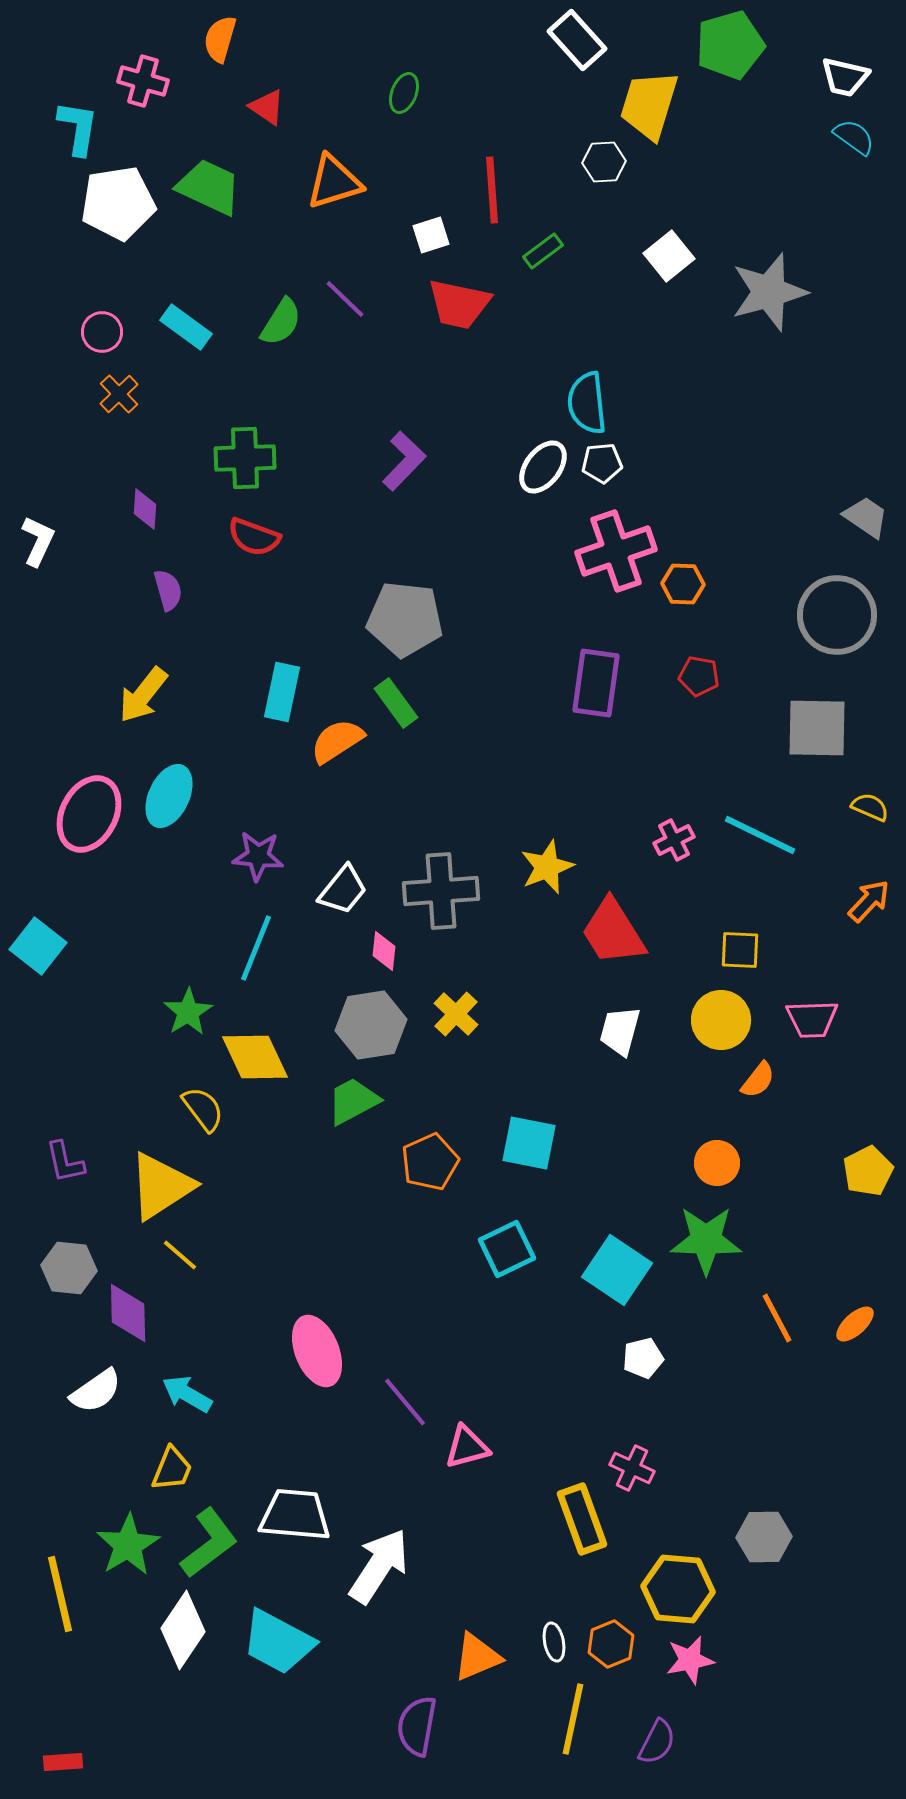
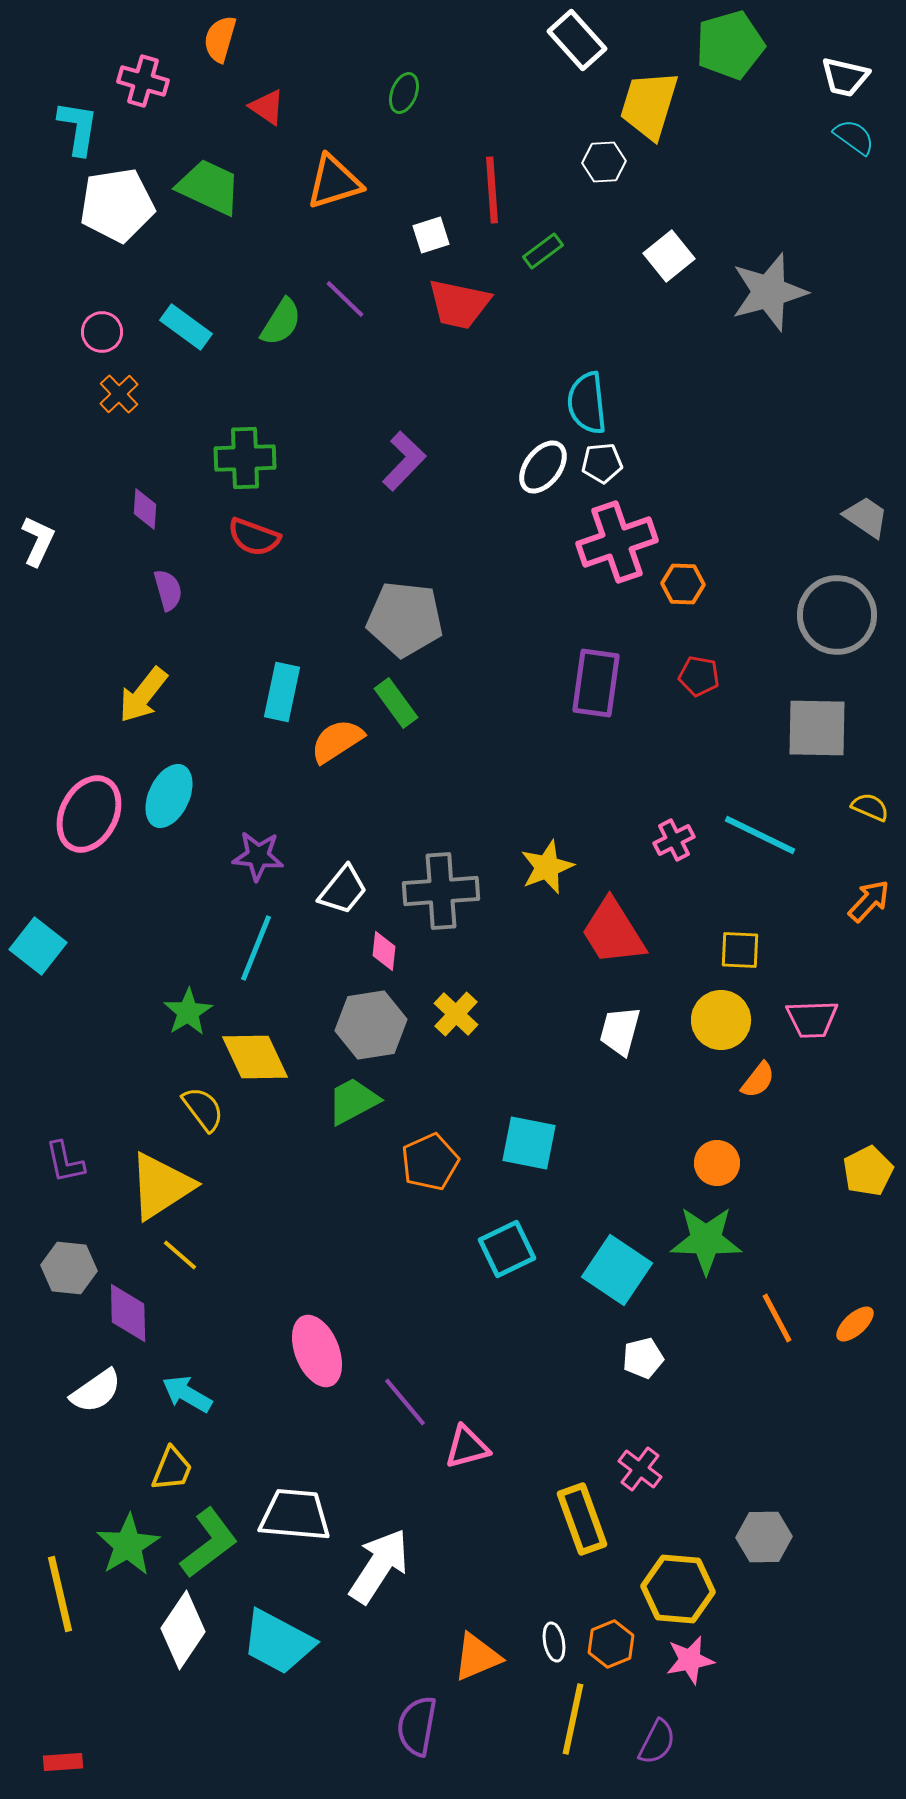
white pentagon at (118, 203): moved 1 px left, 2 px down
pink cross at (616, 551): moved 1 px right, 9 px up
pink cross at (632, 1468): moved 8 px right, 1 px down; rotated 12 degrees clockwise
